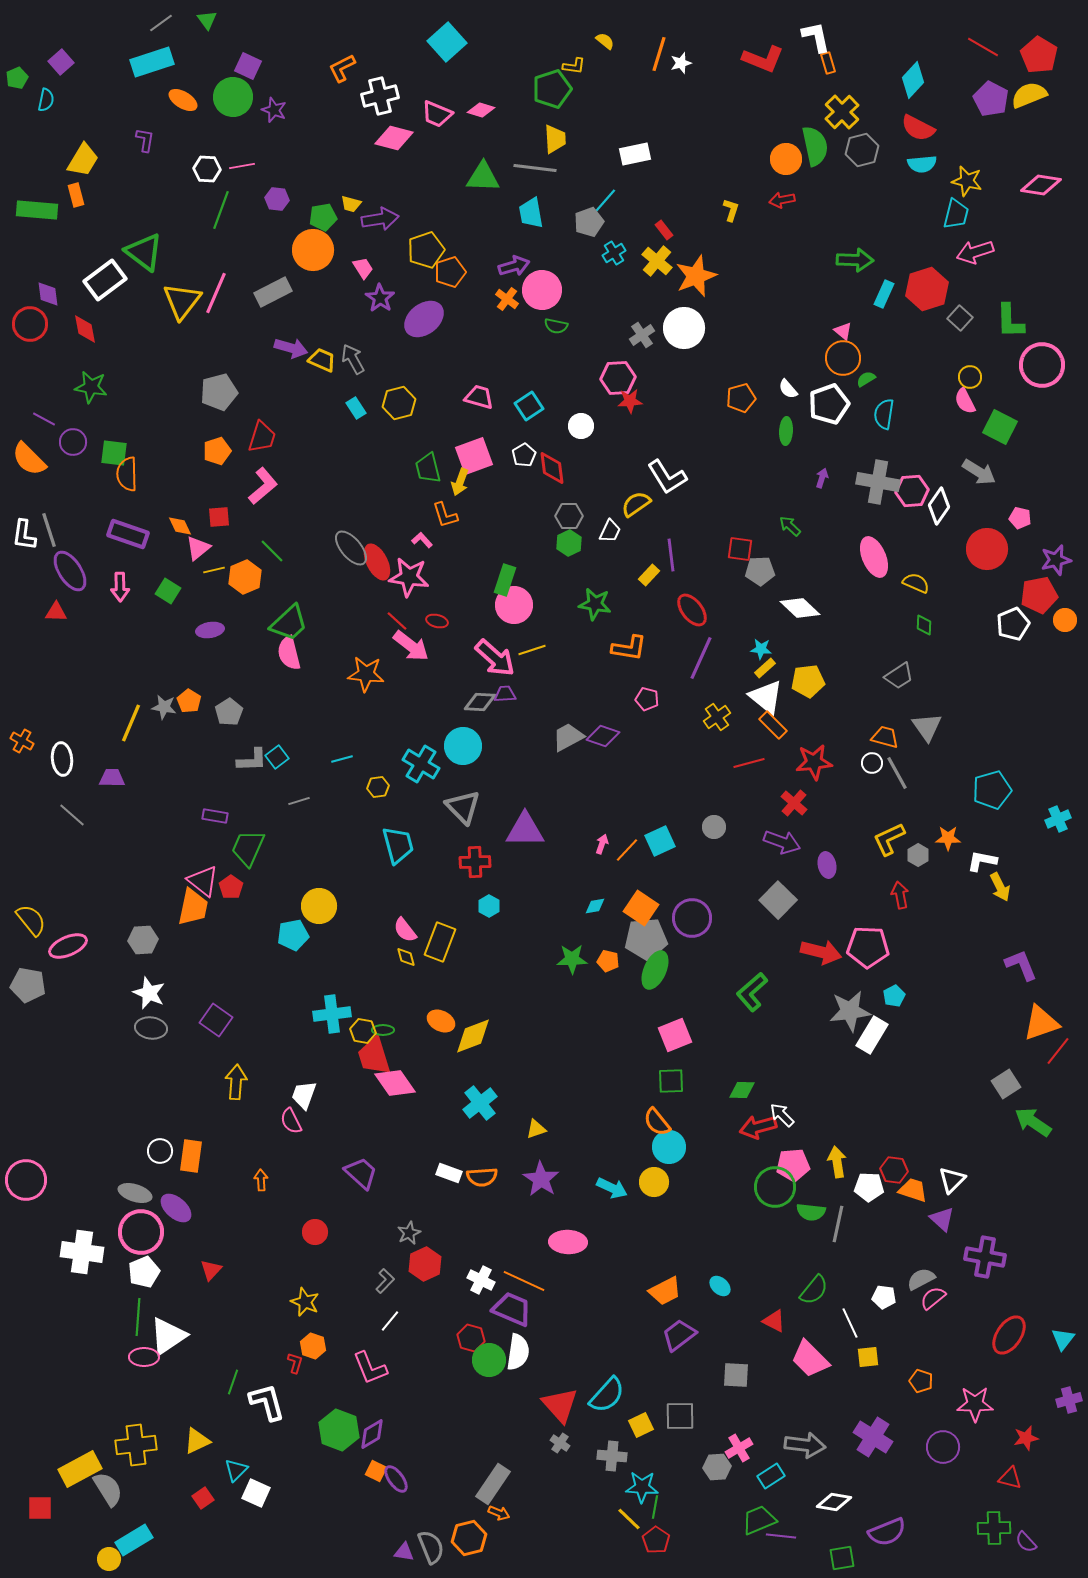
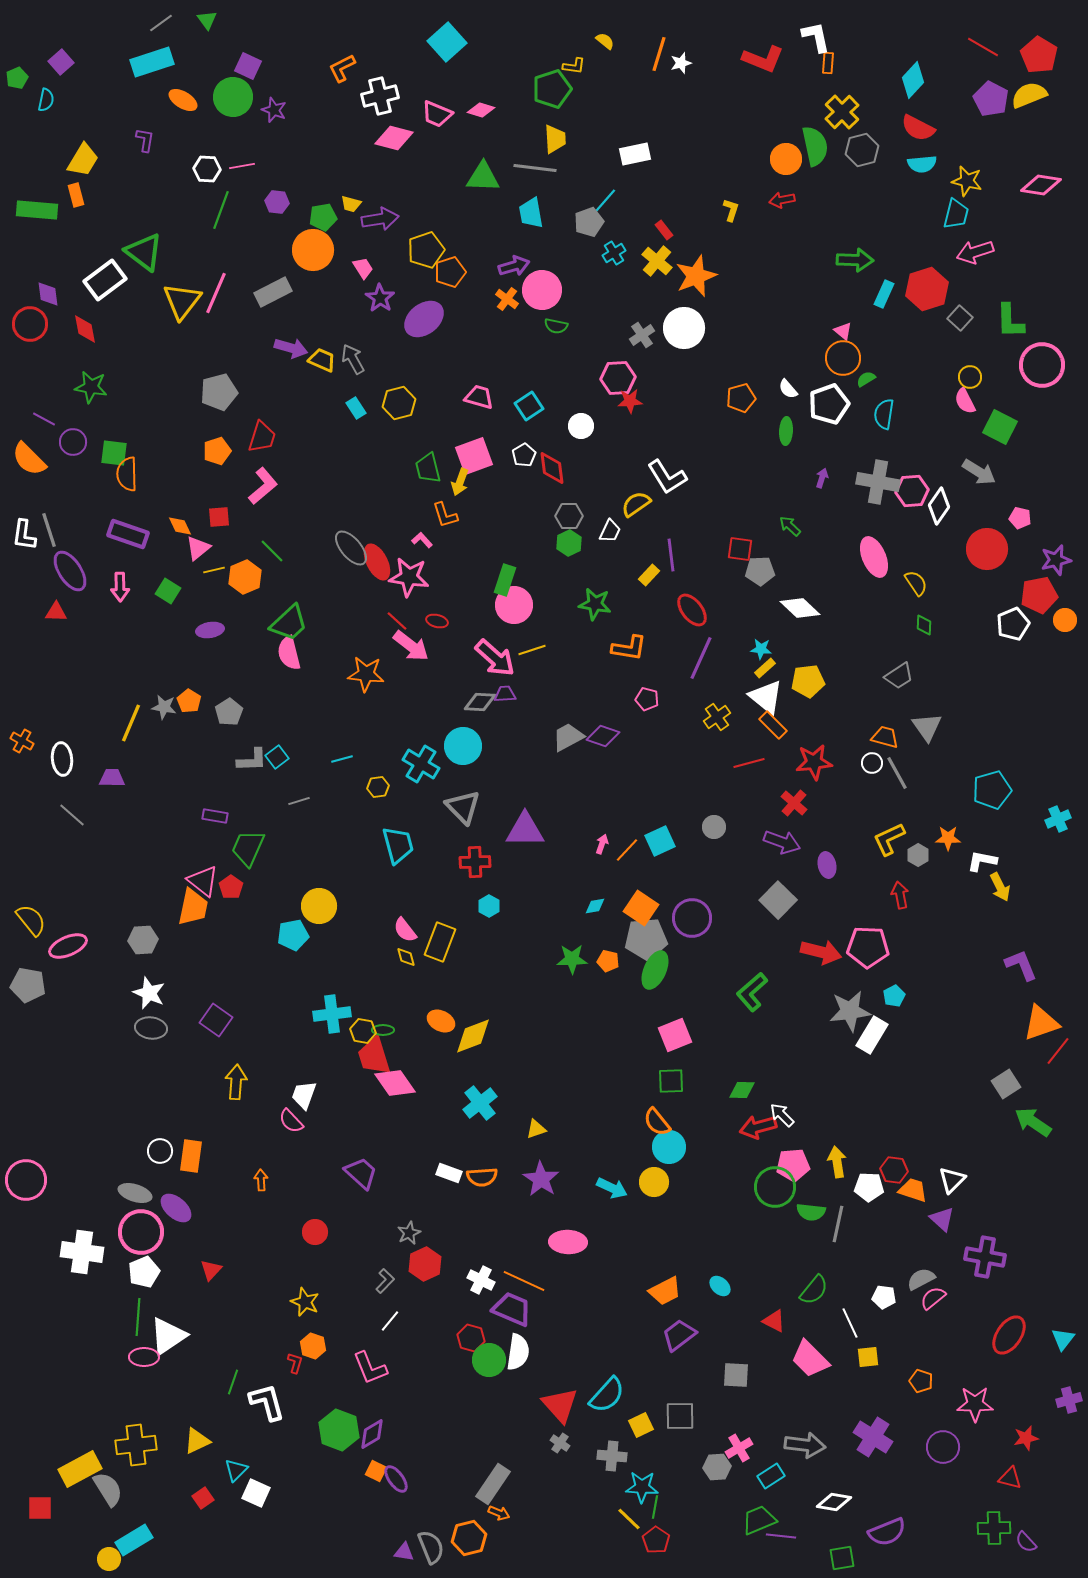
orange rectangle at (828, 63): rotated 20 degrees clockwise
purple hexagon at (277, 199): moved 3 px down
yellow semicircle at (916, 583): rotated 32 degrees clockwise
pink semicircle at (291, 1121): rotated 16 degrees counterclockwise
